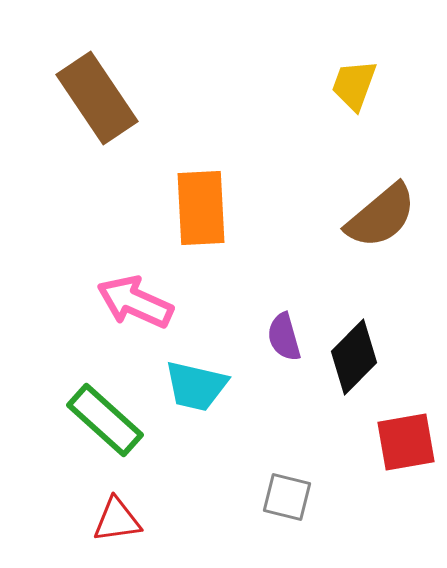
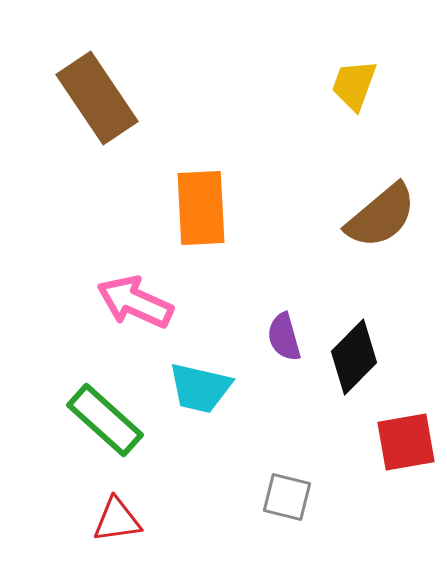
cyan trapezoid: moved 4 px right, 2 px down
